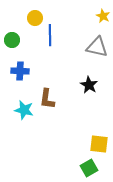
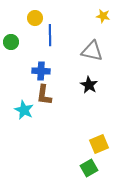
yellow star: rotated 16 degrees counterclockwise
green circle: moved 1 px left, 2 px down
gray triangle: moved 5 px left, 4 px down
blue cross: moved 21 px right
brown L-shape: moved 3 px left, 4 px up
cyan star: rotated 12 degrees clockwise
yellow square: rotated 30 degrees counterclockwise
